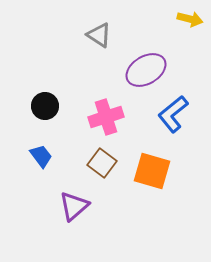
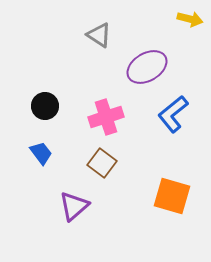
purple ellipse: moved 1 px right, 3 px up
blue trapezoid: moved 3 px up
orange square: moved 20 px right, 25 px down
